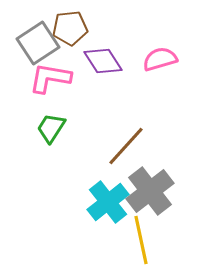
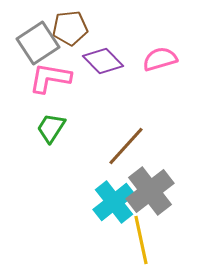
purple diamond: rotated 12 degrees counterclockwise
cyan cross: moved 6 px right
